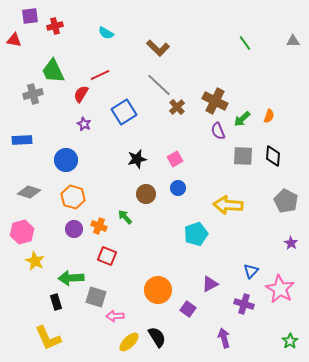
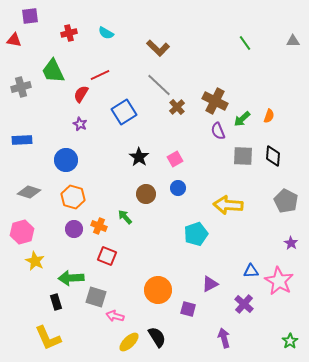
red cross at (55, 26): moved 14 px right, 7 px down
gray cross at (33, 94): moved 12 px left, 7 px up
purple star at (84, 124): moved 4 px left
black star at (137, 159): moved 2 px right, 2 px up; rotated 24 degrees counterclockwise
blue triangle at (251, 271): rotated 42 degrees clockwise
pink star at (280, 289): moved 1 px left, 8 px up
purple cross at (244, 304): rotated 24 degrees clockwise
purple square at (188, 309): rotated 21 degrees counterclockwise
pink arrow at (115, 316): rotated 18 degrees clockwise
